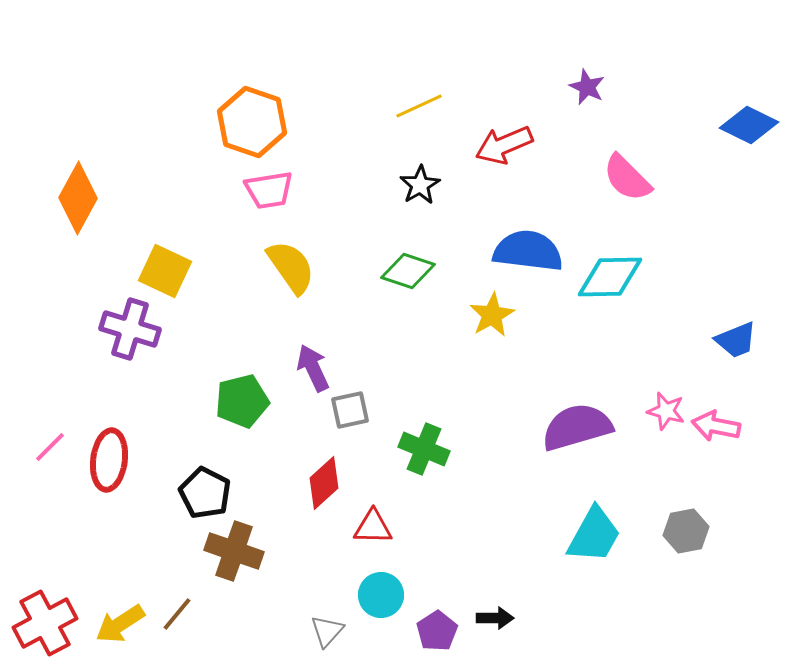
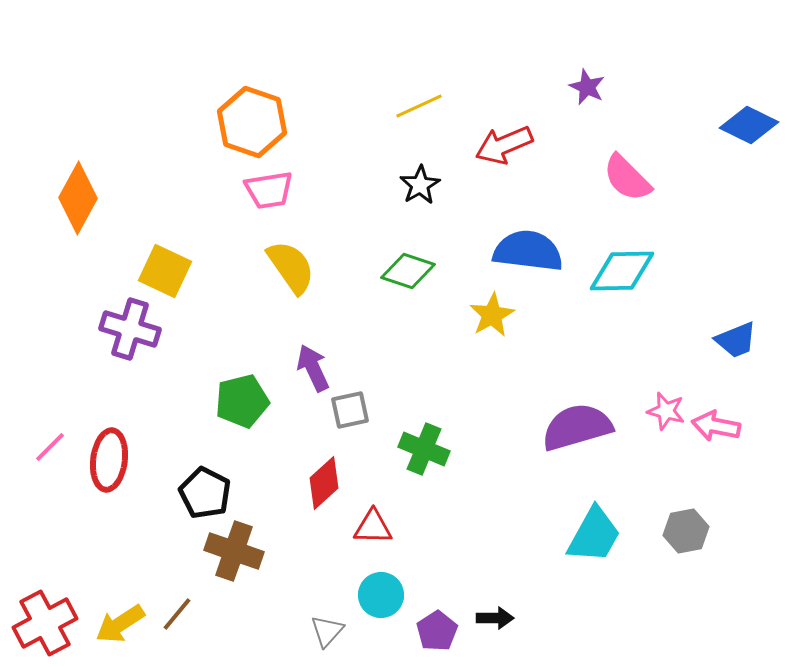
cyan diamond: moved 12 px right, 6 px up
